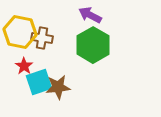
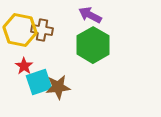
yellow hexagon: moved 2 px up
brown cross: moved 8 px up
